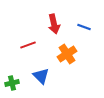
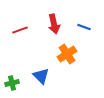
red line: moved 8 px left, 15 px up
